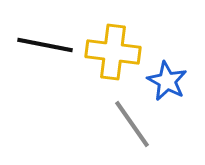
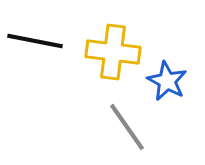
black line: moved 10 px left, 4 px up
gray line: moved 5 px left, 3 px down
